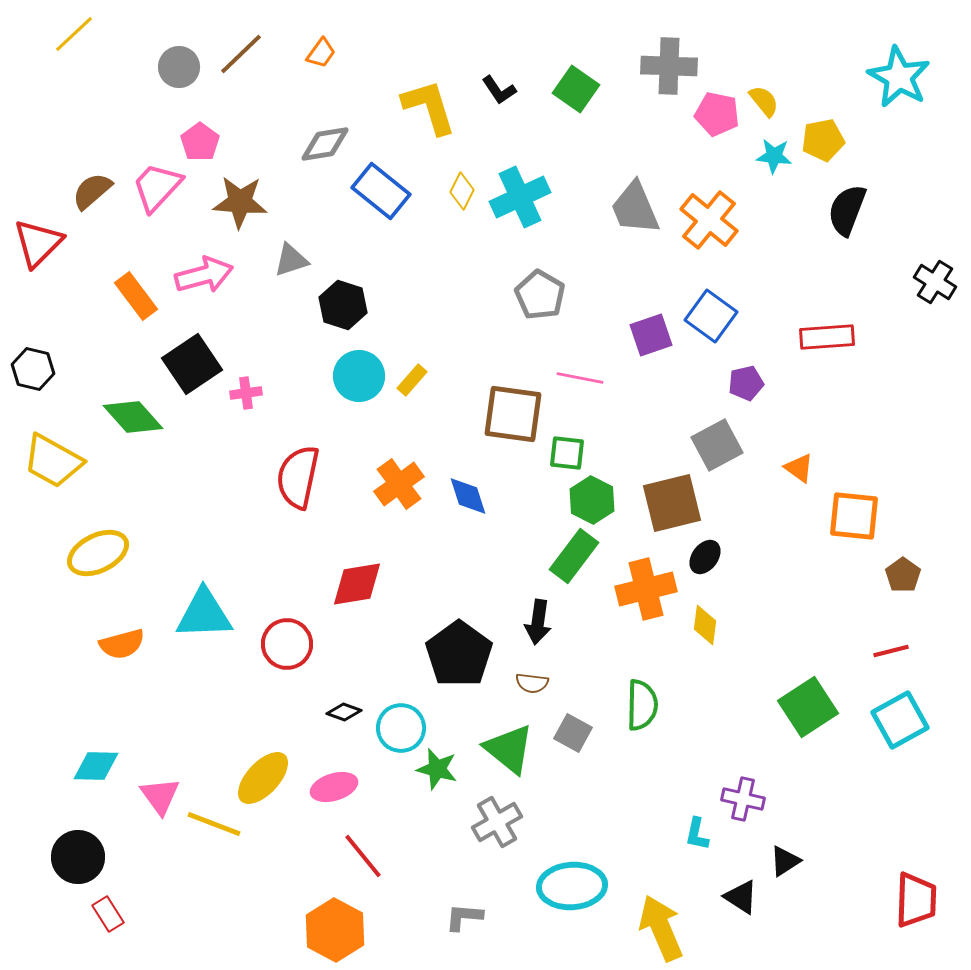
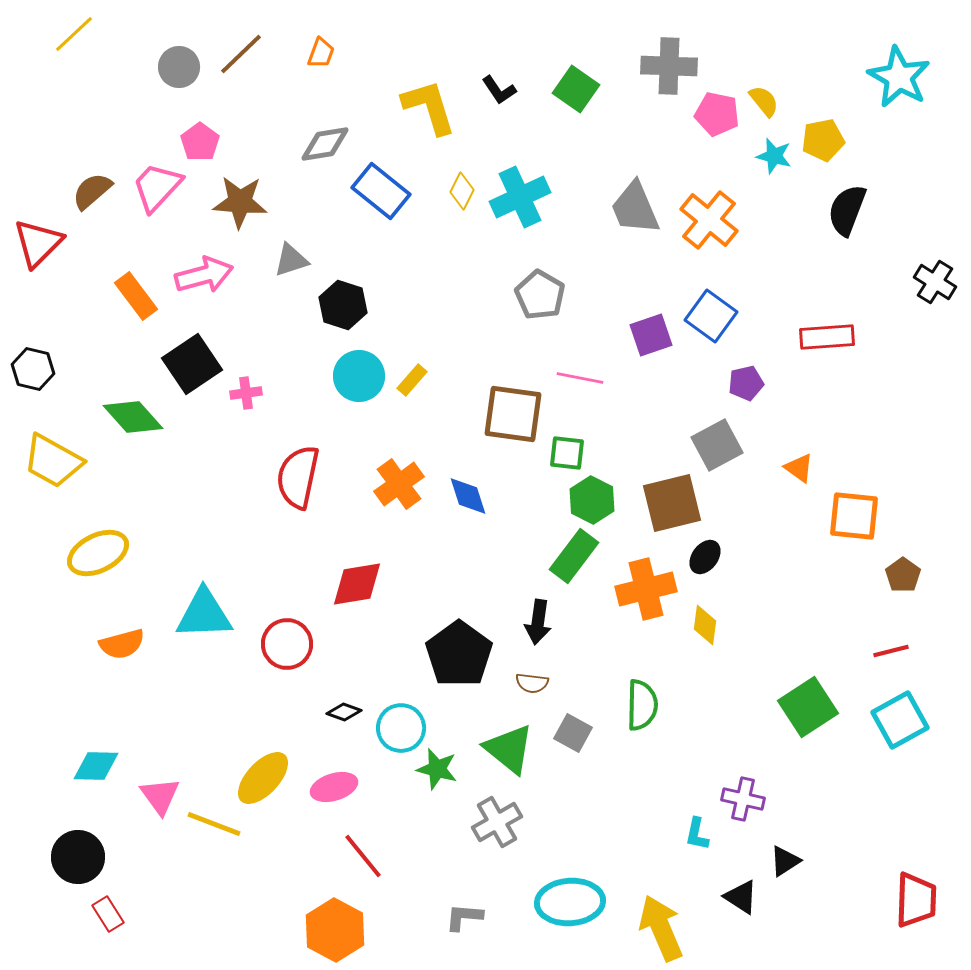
orange trapezoid at (321, 53): rotated 16 degrees counterclockwise
cyan star at (774, 156): rotated 9 degrees clockwise
cyan ellipse at (572, 886): moved 2 px left, 16 px down
